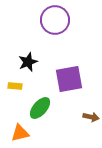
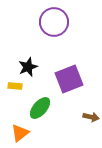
purple circle: moved 1 px left, 2 px down
black star: moved 5 px down
purple square: rotated 12 degrees counterclockwise
orange triangle: rotated 24 degrees counterclockwise
